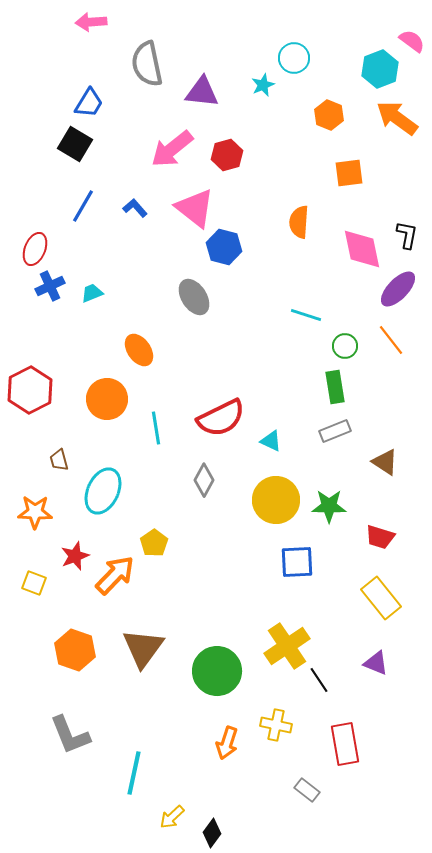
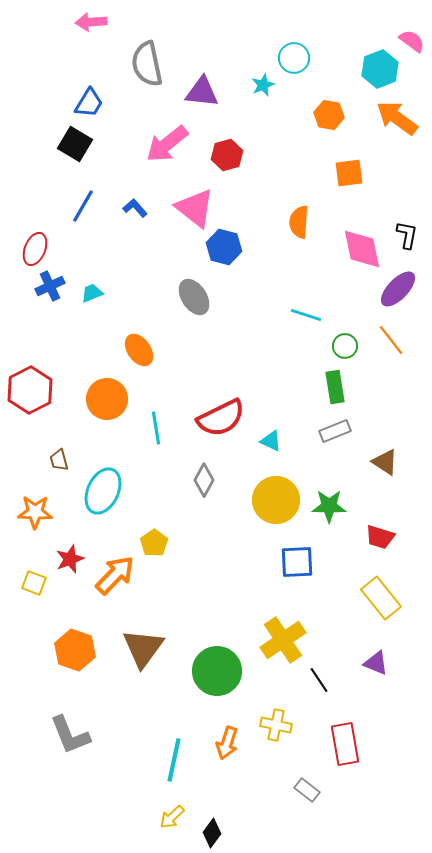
orange hexagon at (329, 115): rotated 12 degrees counterclockwise
pink arrow at (172, 149): moved 5 px left, 5 px up
red star at (75, 556): moved 5 px left, 3 px down
yellow cross at (287, 646): moved 4 px left, 6 px up
cyan line at (134, 773): moved 40 px right, 13 px up
